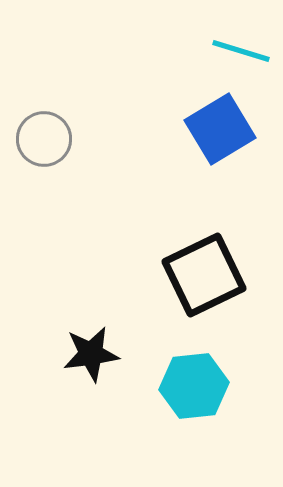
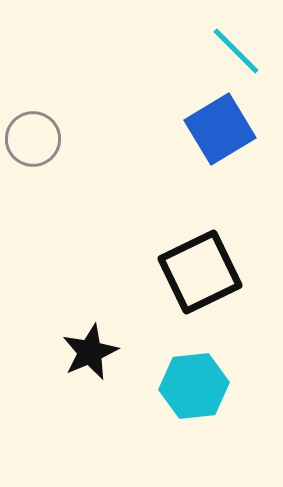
cyan line: moved 5 px left; rotated 28 degrees clockwise
gray circle: moved 11 px left
black square: moved 4 px left, 3 px up
black star: moved 1 px left, 2 px up; rotated 16 degrees counterclockwise
